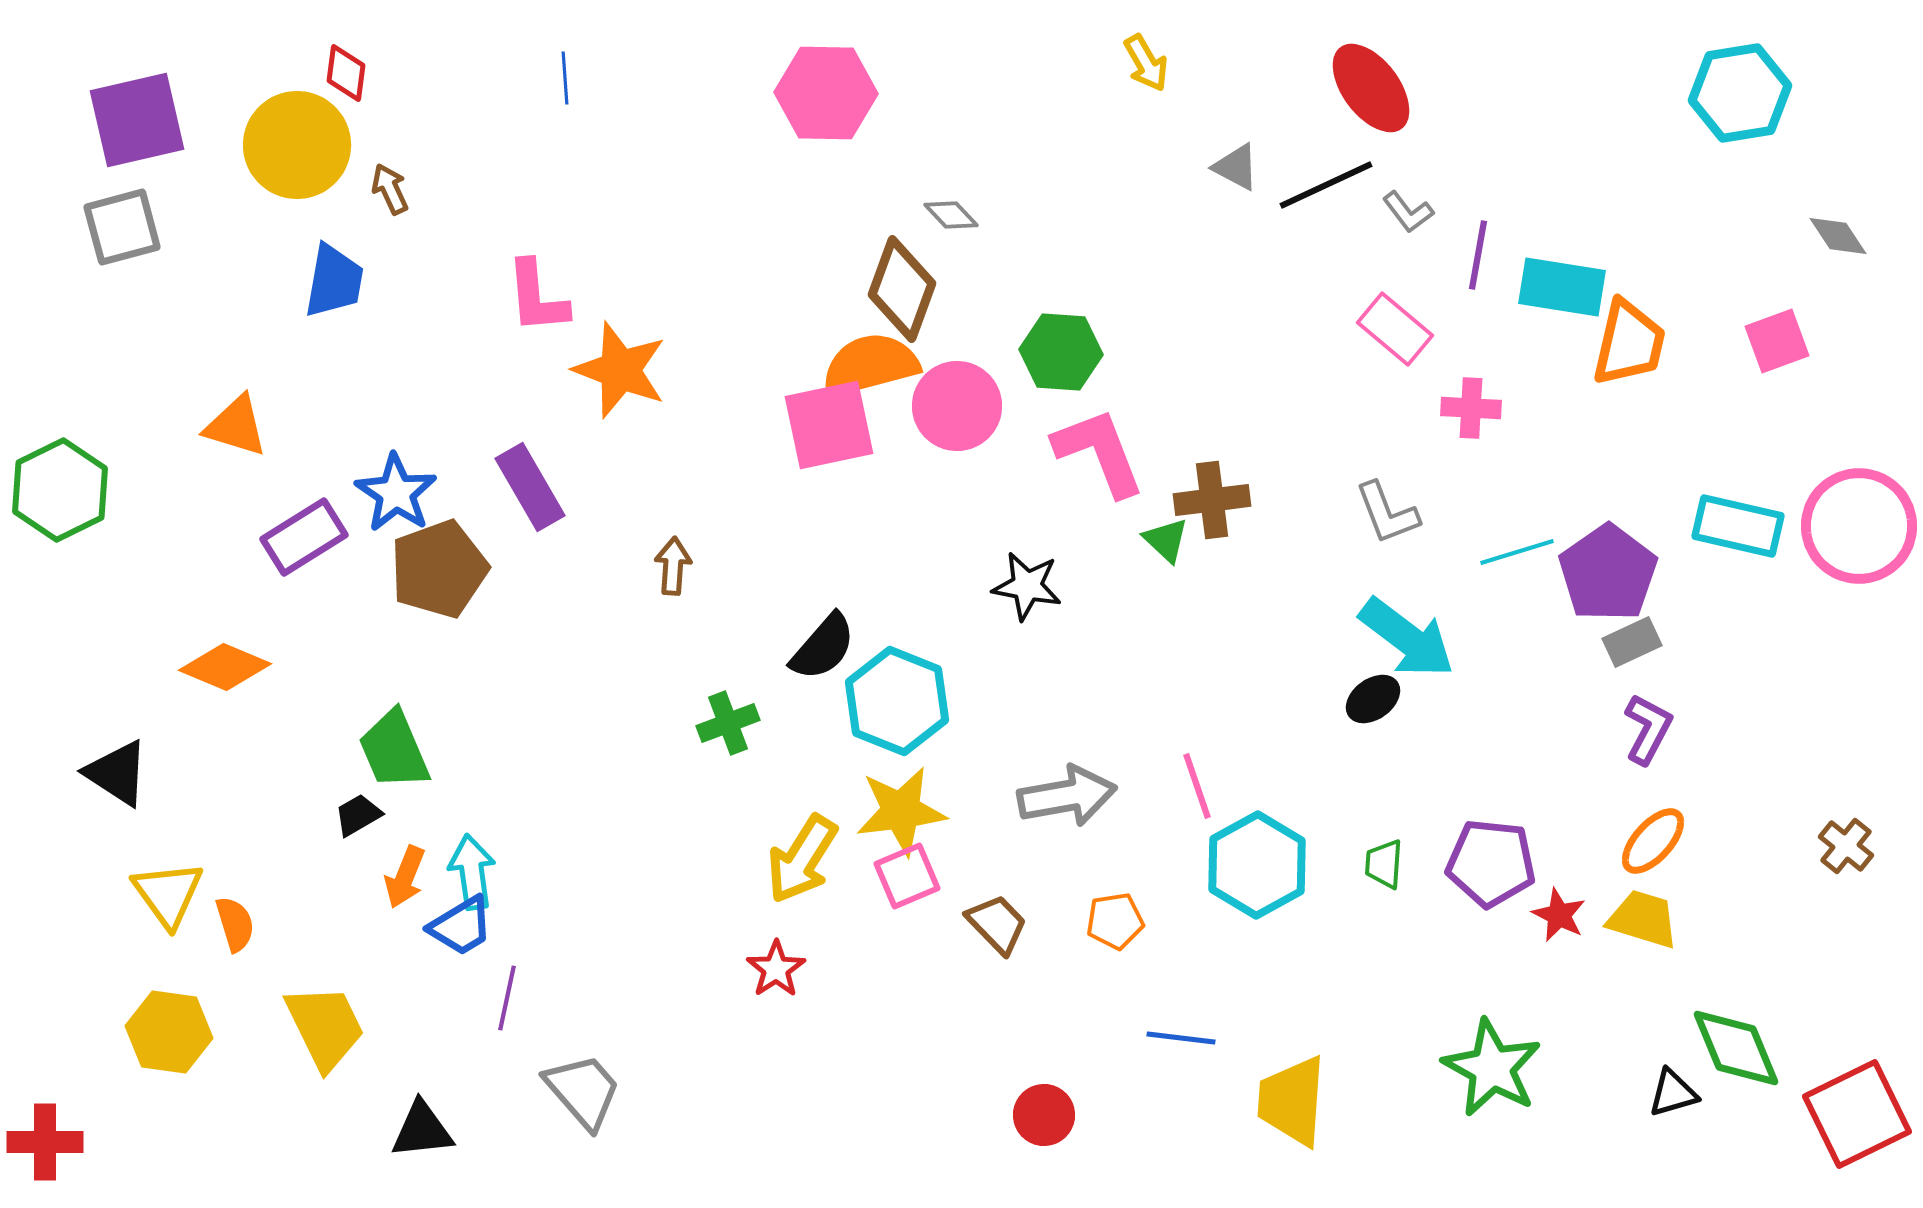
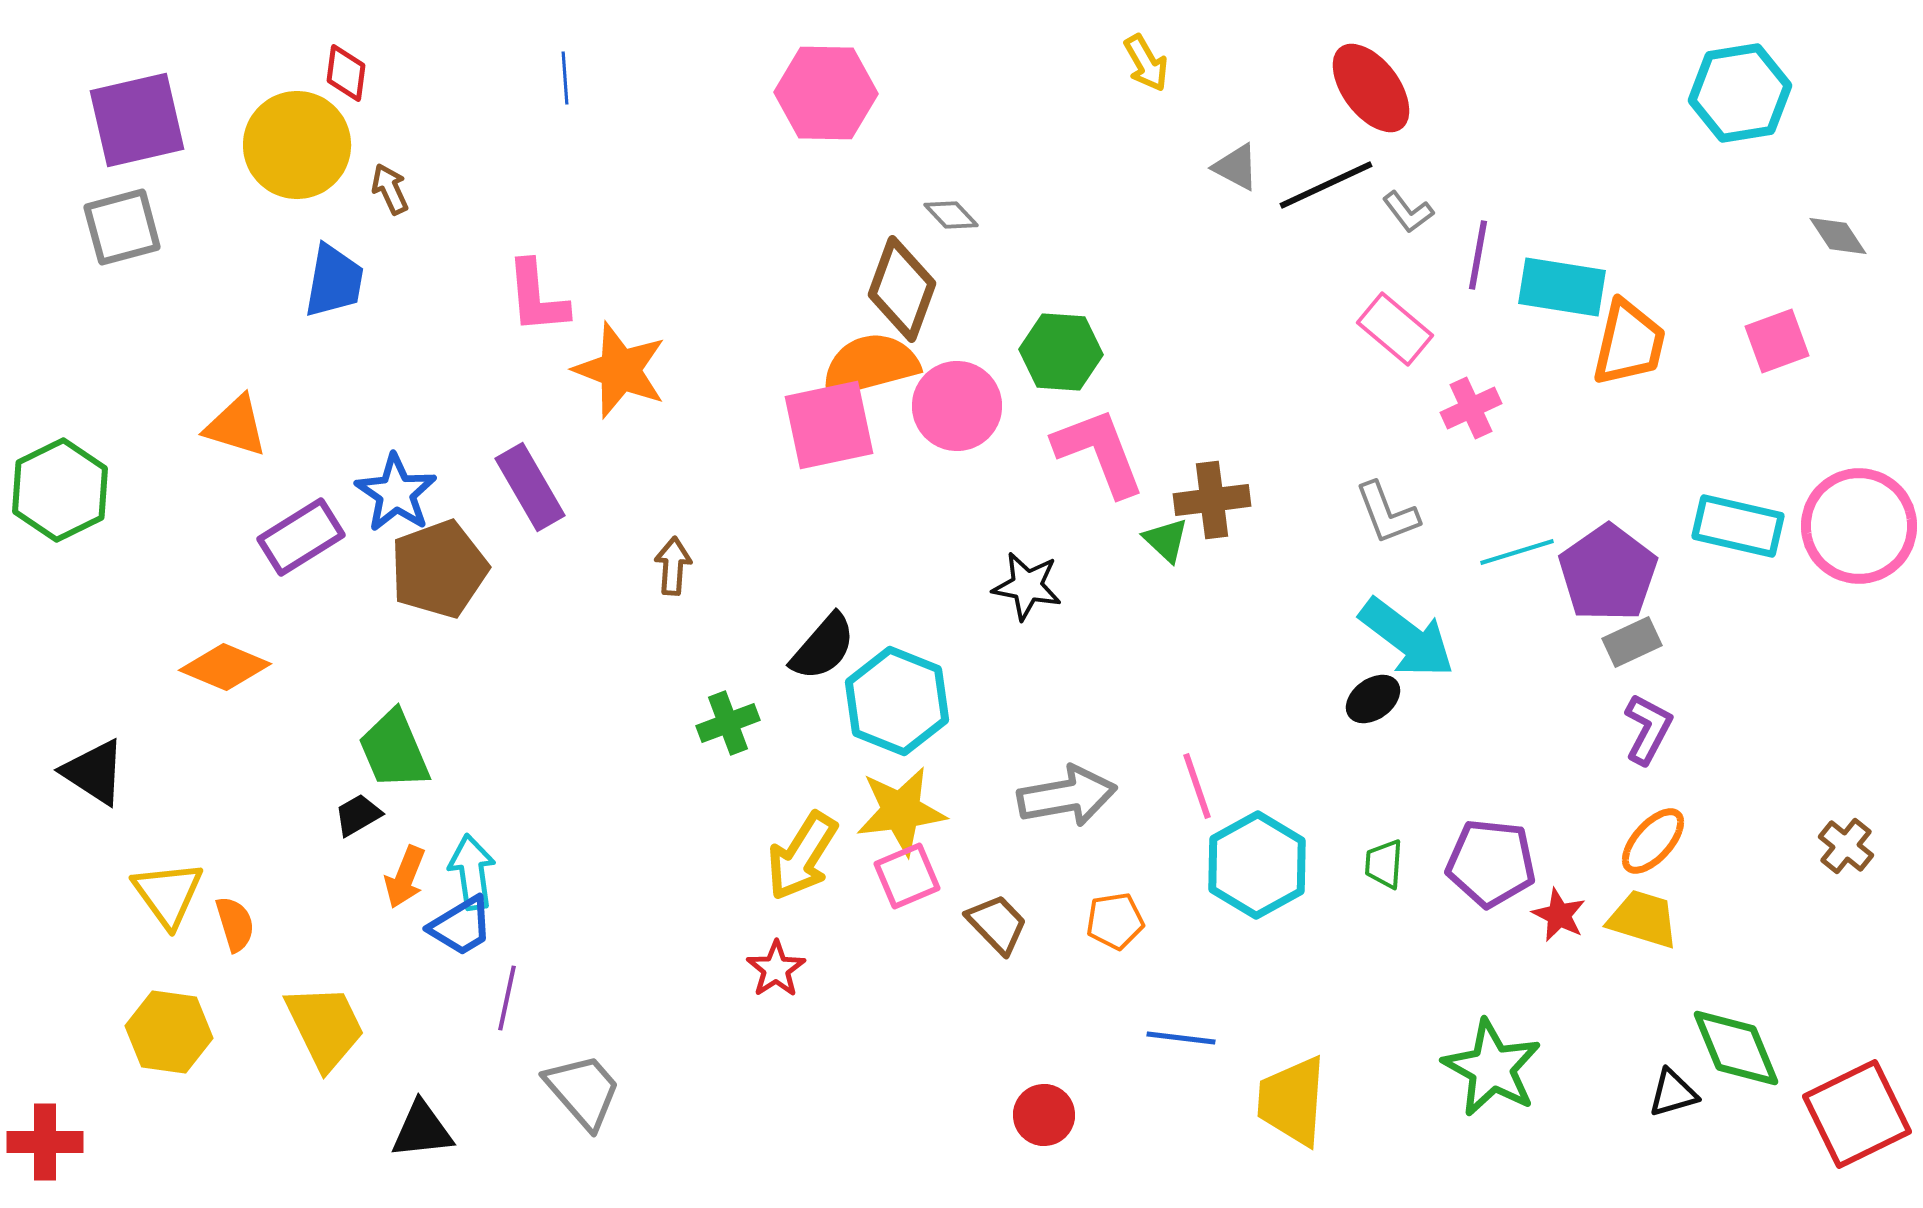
pink cross at (1471, 408): rotated 28 degrees counterclockwise
purple rectangle at (304, 537): moved 3 px left
black triangle at (117, 773): moved 23 px left, 1 px up
yellow arrow at (802, 859): moved 3 px up
